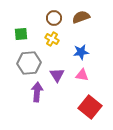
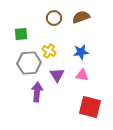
yellow cross: moved 3 px left, 12 px down
red square: rotated 25 degrees counterclockwise
